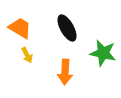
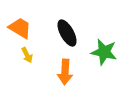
black ellipse: moved 5 px down
green star: moved 1 px right, 1 px up
